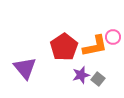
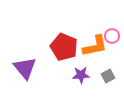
pink circle: moved 1 px left, 1 px up
red pentagon: rotated 16 degrees counterclockwise
purple star: rotated 12 degrees clockwise
gray square: moved 10 px right, 3 px up; rotated 24 degrees clockwise
